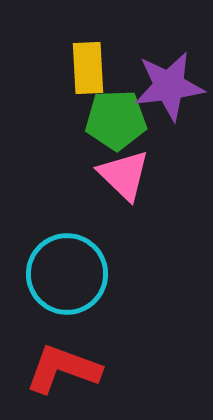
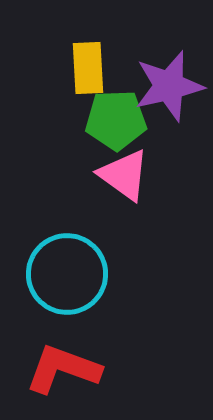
purple star: rotated 6 degrees counterclockwise
pink triangle: rotated 8 degrees counterclockwise
